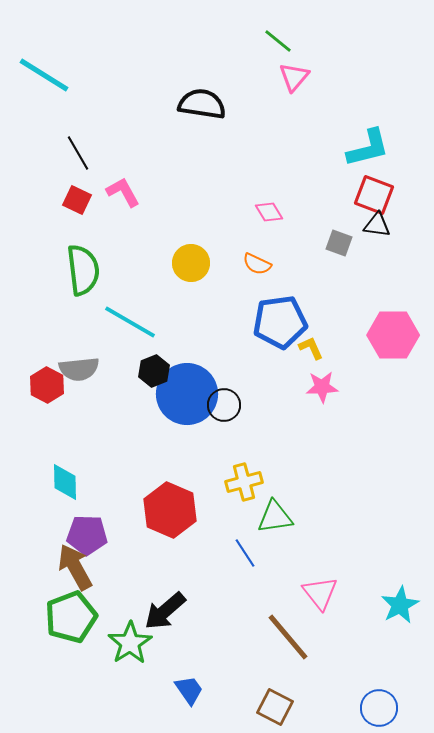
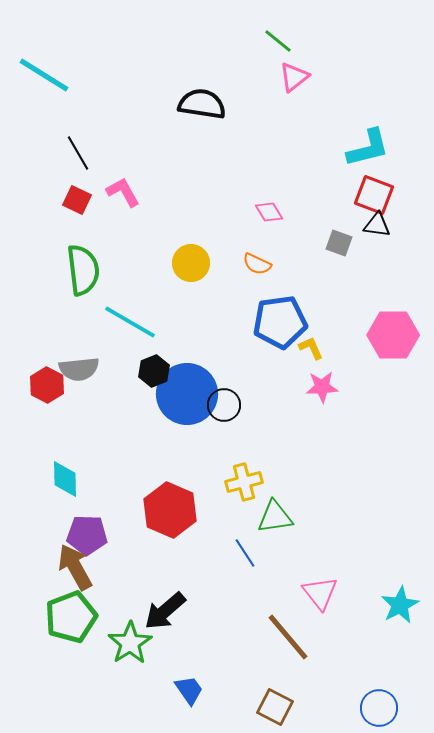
pink triangle at (294, 77): rotated 12 degrees clockwise
cyan diamond at (65, 482): moved 3 px up
